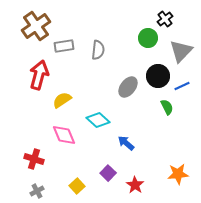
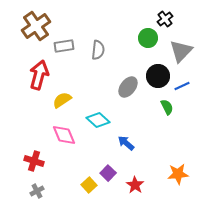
red cross: moved 2 px down
yellow square: moved 12 px right, 1 px up
